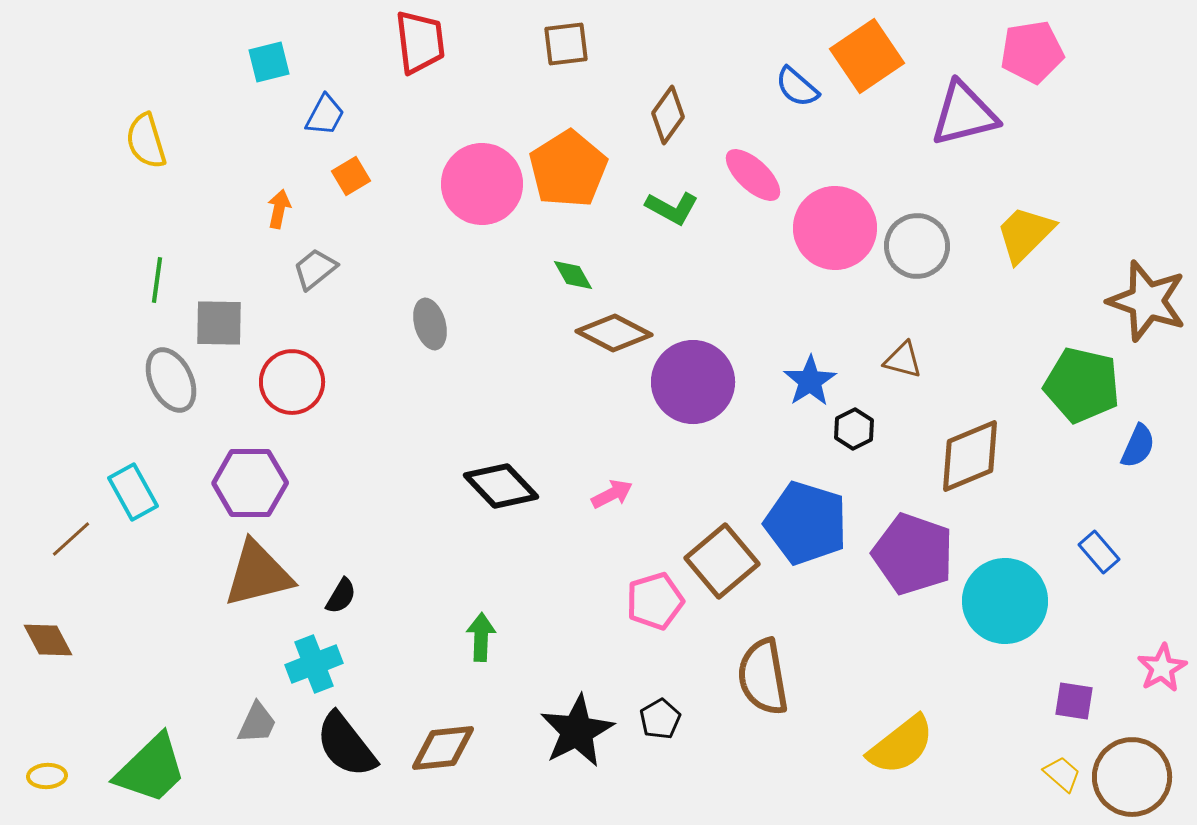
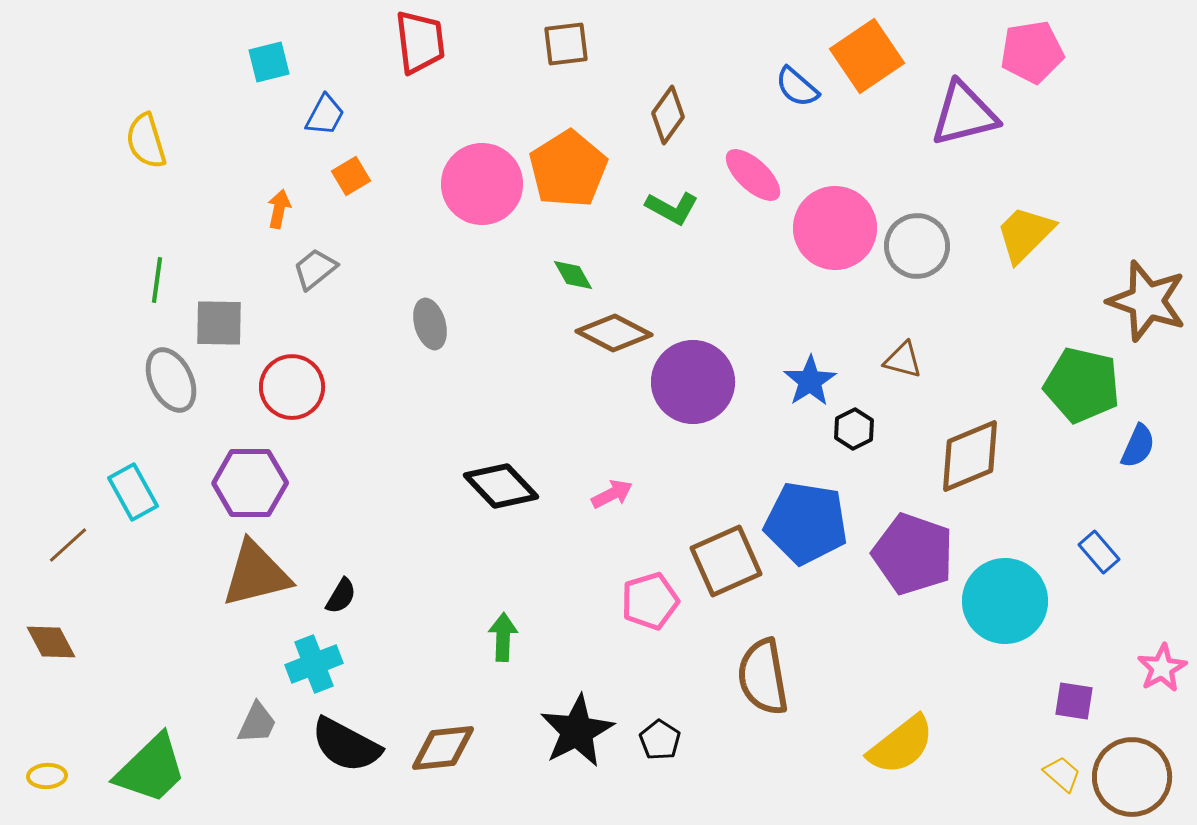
red circle at (292, 382): moved 5 px down
blue pentagon at (806, 523): rotated 8 degrees counterclockwise
brown line at (71, 539): moved 3 px left, 6 px down
brown square at (722, 561): moved 4 px right; rotated 16 degrees clockwise
brown triangle at (258, 574): moved 2 px left
pink pentagon at (655, 601): moved 5 px left
green arrow at (481, 637): moved 22 px right
brown diamond at (48, 640): moved 3 px right, 2 px down
black pentagon at (660, 719): moved 21 px down; rotated 9 degrees counterclockwise
black semicircle at (346, 745): rotated 24 degrees counterclockwise
